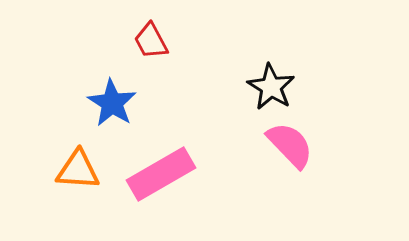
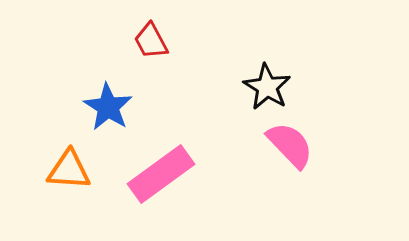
black star: moved 4 px left
blue star: moved 4 px left, 4 px down
orange triangle: moved 9 px left
pink rectangle: rotated 6 degrees counterclockwise
